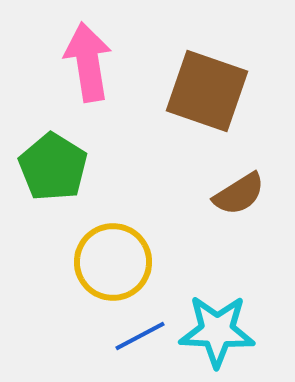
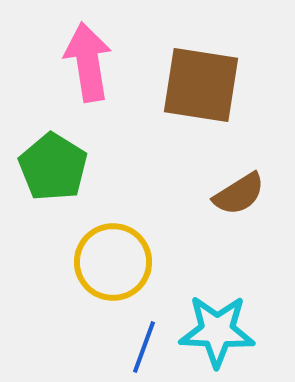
brown square: moved 6 px left, 6 px up; rotated 10 degrees counterclockwise
blue line: moved 4 px right, 11 px down; rotated 42 degrees counterclockwise
